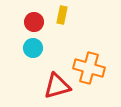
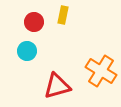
yellow rectangle: moved 1 px right
cyan circle: moved 6 px left, 3 px down
orange cross: moved 12 px right, 3 px down; rotated 16 degrees clockwise
